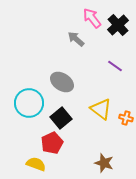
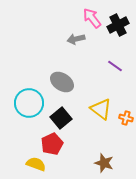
black cross: rotated 15 degrees clockwise
gray arrow: rotated 54 degrees counterclockwise
red pentagon: moved 1 px down
